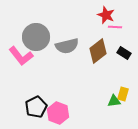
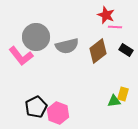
black rectangle: moved 2 px right, 3 px up
